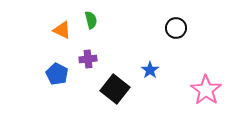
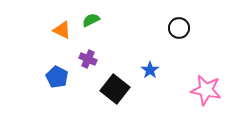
green semicircle: rotated 102 degrees counterclockwise
black circle: moved 3 px right
purple cross: rotated 30 degrees clockwise
blue pentagon: moved 3 px down
pink star: rotated 24 degrees counterclockwise
